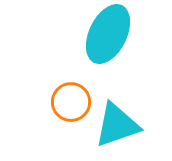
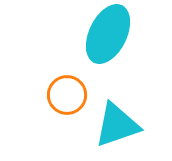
orange circle: moved 4 px left, 7 px up
